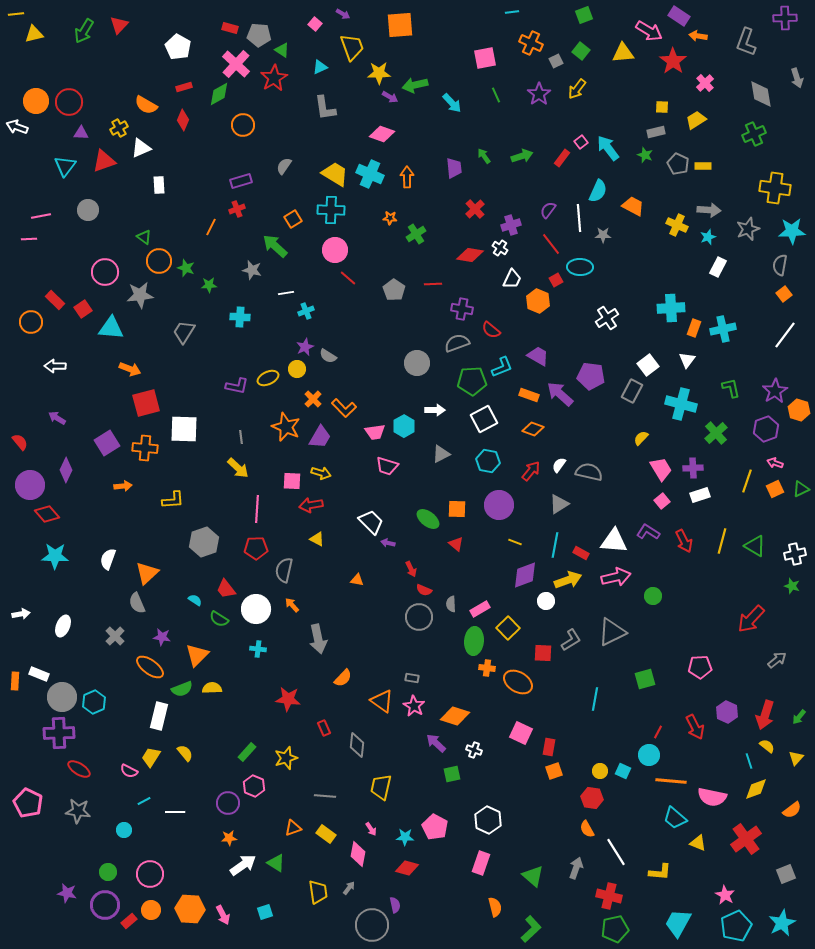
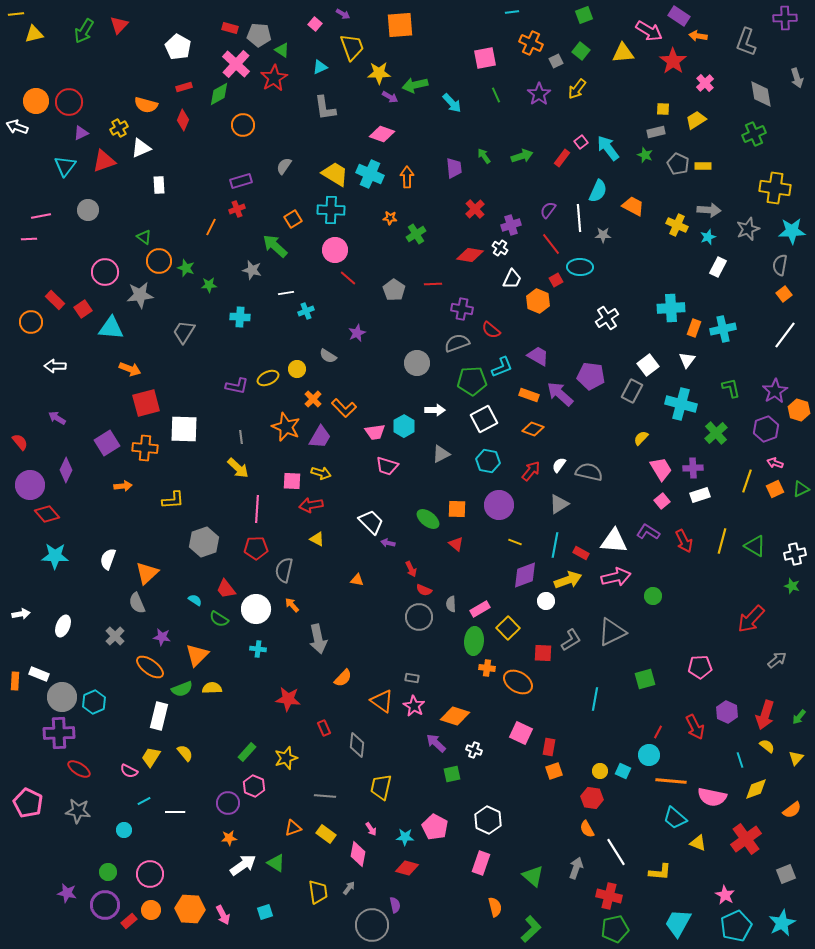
orange semicircle at (146, 105): rotated 15 degrees counterclockwise
yellow square at (662, 107): moved 1 px right, 2 px down
purple triangle at (81, 133): rotated 28 degrees counterclockwise
purple star at (305, 347): moved 52 px right, 14 px up
cyan line at (749, 761): moved 9 px left, 1 px up
